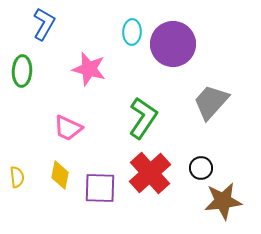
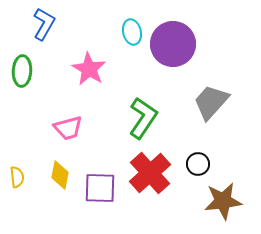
cyan ellipse: rotated 15 degrees counterclockwise
pink star: rotated 16 degrees clockwise
pink trapezoid: rotated 40 degrees counterclockwise
black circle: moved 3 px left, 4 px up
